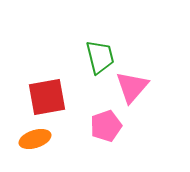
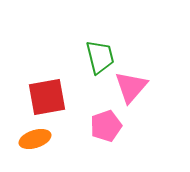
pink triangle: moved 1 px left
